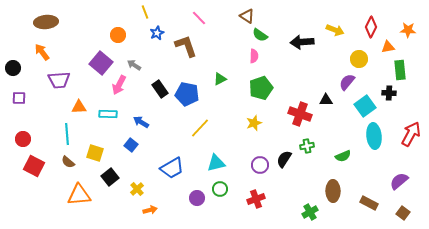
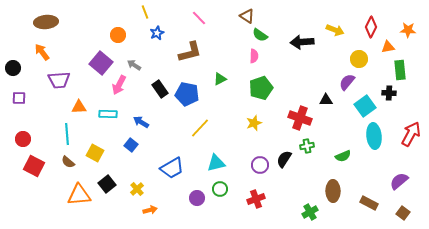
brown L-shape at (186, 46): moved 4 px right, 6 px down; rotated 95 degrees clockwise
red cross at (300, 114): moved 4 px down
yellow square at (95, 153): rotated 12 degrees clockwise
black square at (110, 177): moved 3 px left, 7 px down
